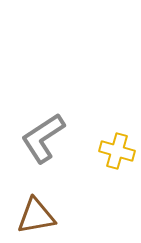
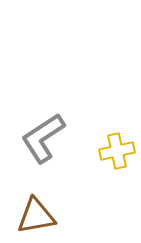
yellow cross: rotated 28 degrees counterclockwise
